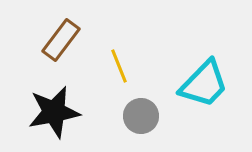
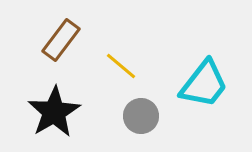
yellow line: moved 2 px right; rotated 28 degrees counterclockwise
cyan trapezoid: rotated 6 degrees counterclockwise
black star: rotated 20 degrees counterclockwise
